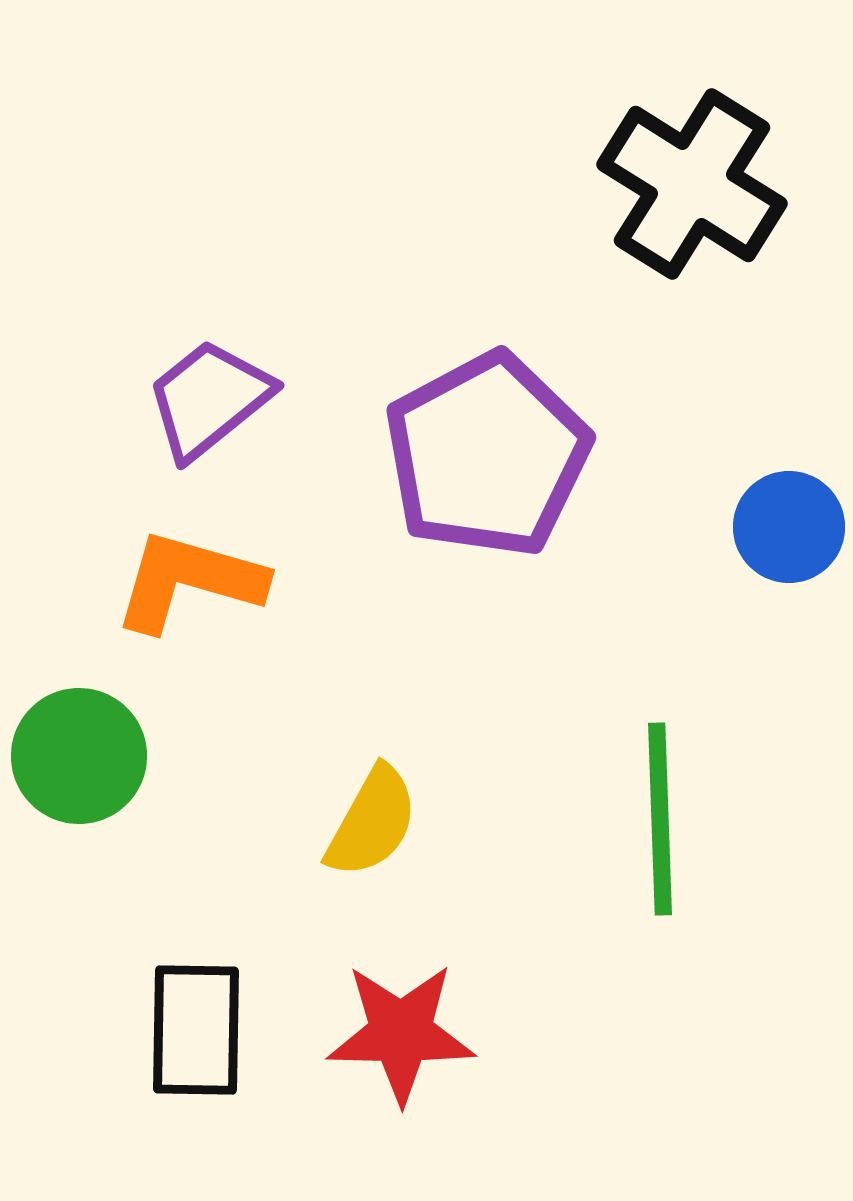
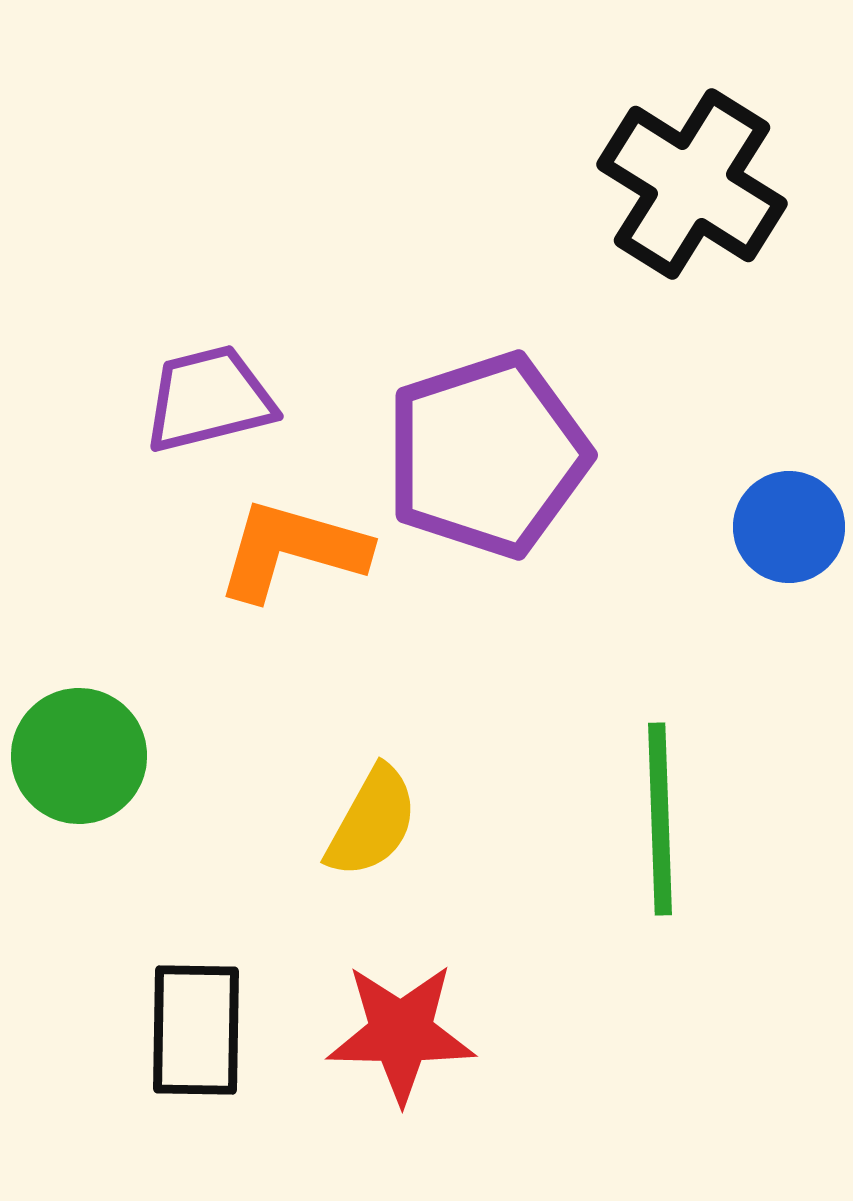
purple trapezoid: rotated 25 degrees clockwise
purple pentagon: rotated 10 degrees clockwise
orange L-shape: moved 103 px right, 31 px up
